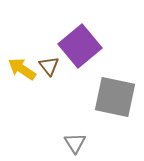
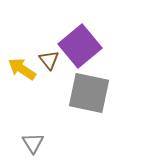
brown triangle: moved 6 px up
gray square: moved 26 px left, 4 px up
gray triangle: moved 42 px left
